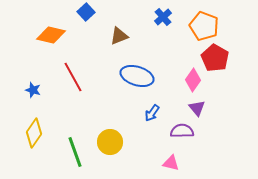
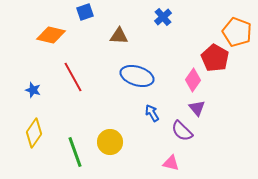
blue square: moved 1 px left; rotated 24 degrees clockwise
orange pentagon: moved 33 px right, 6 px down
brown triangle: rotated 24 degrees clockwise
blue arrow: rotated 114 degrees clockwise
purple semicircle: rotated 135 degrees counterclockwise
